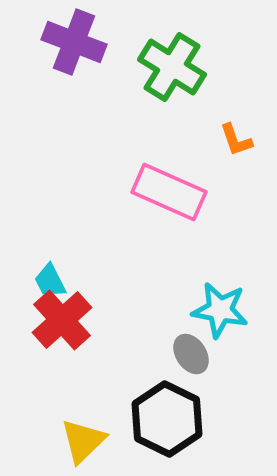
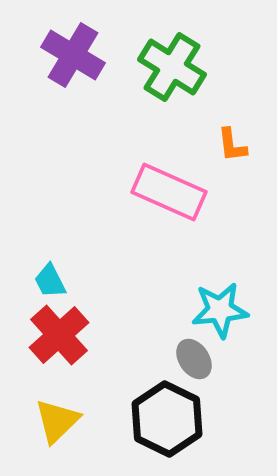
purple cross: moved 1 px left, 13 px down; rotated 10 degrees clockwise
orange L-shape: moved 4 px left, 5 px down; rotated 12 degrees clockwise
cyan star: rotated 16 degrees counterclockwise
red cross: moved 3 px left, 15 px down
gray ellipse: moved 3 px right, 5 px down
yellow triangle: moved 26 px left, 20 px up
